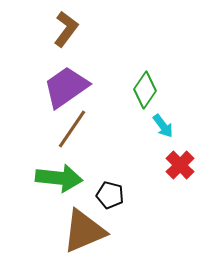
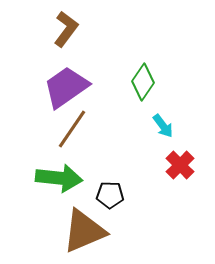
green diamond: moved 2 px left, 8 px up
black pentagon: rotated 12 degrees counterclockwise
